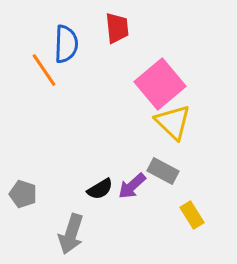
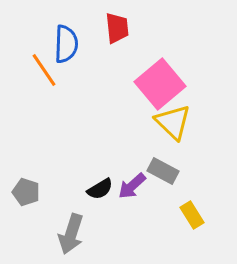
gray pentagon: moved 3 px right, 2 px up
